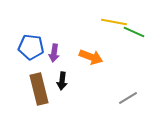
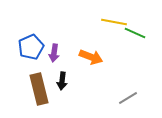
green line: moved 1 px right, 1 px down
blue pentagon: rotated 30 degrees counterclockwise
